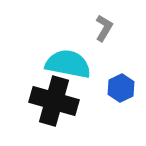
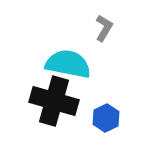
blue hexagon: moved 15 px left, 30 px down
